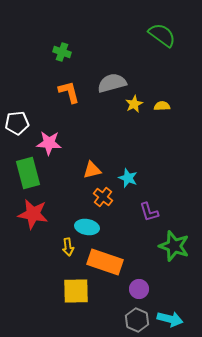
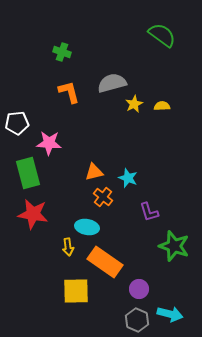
orange triangle: moved 2 px right, 2 px down
orange rectangle: rotated 16 degrees clockwise
cyan arrow: moved 5 px up
